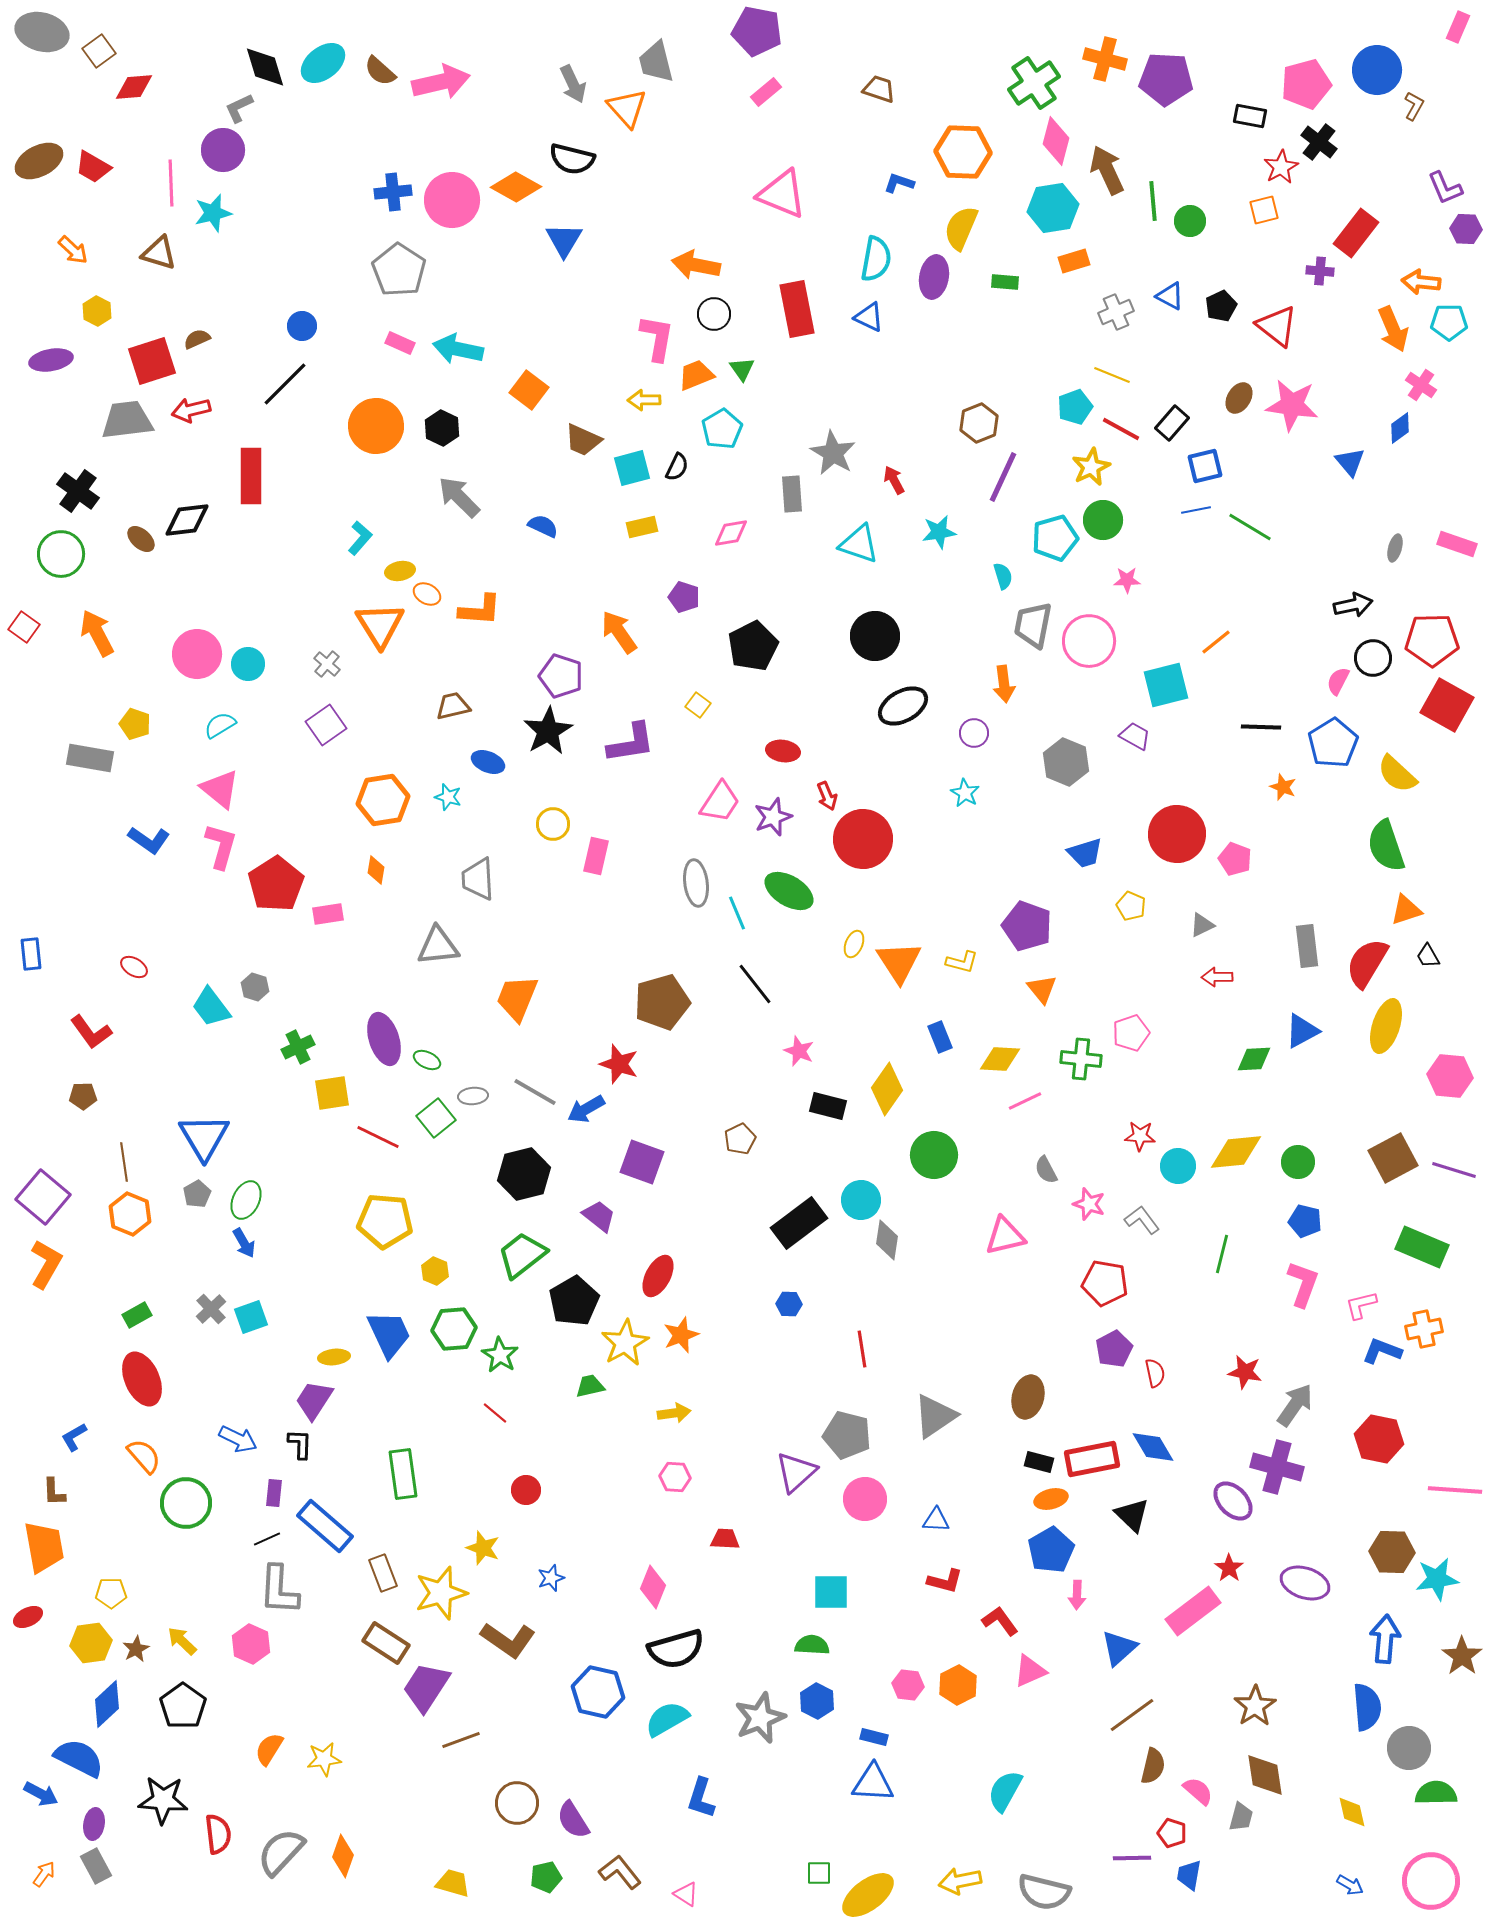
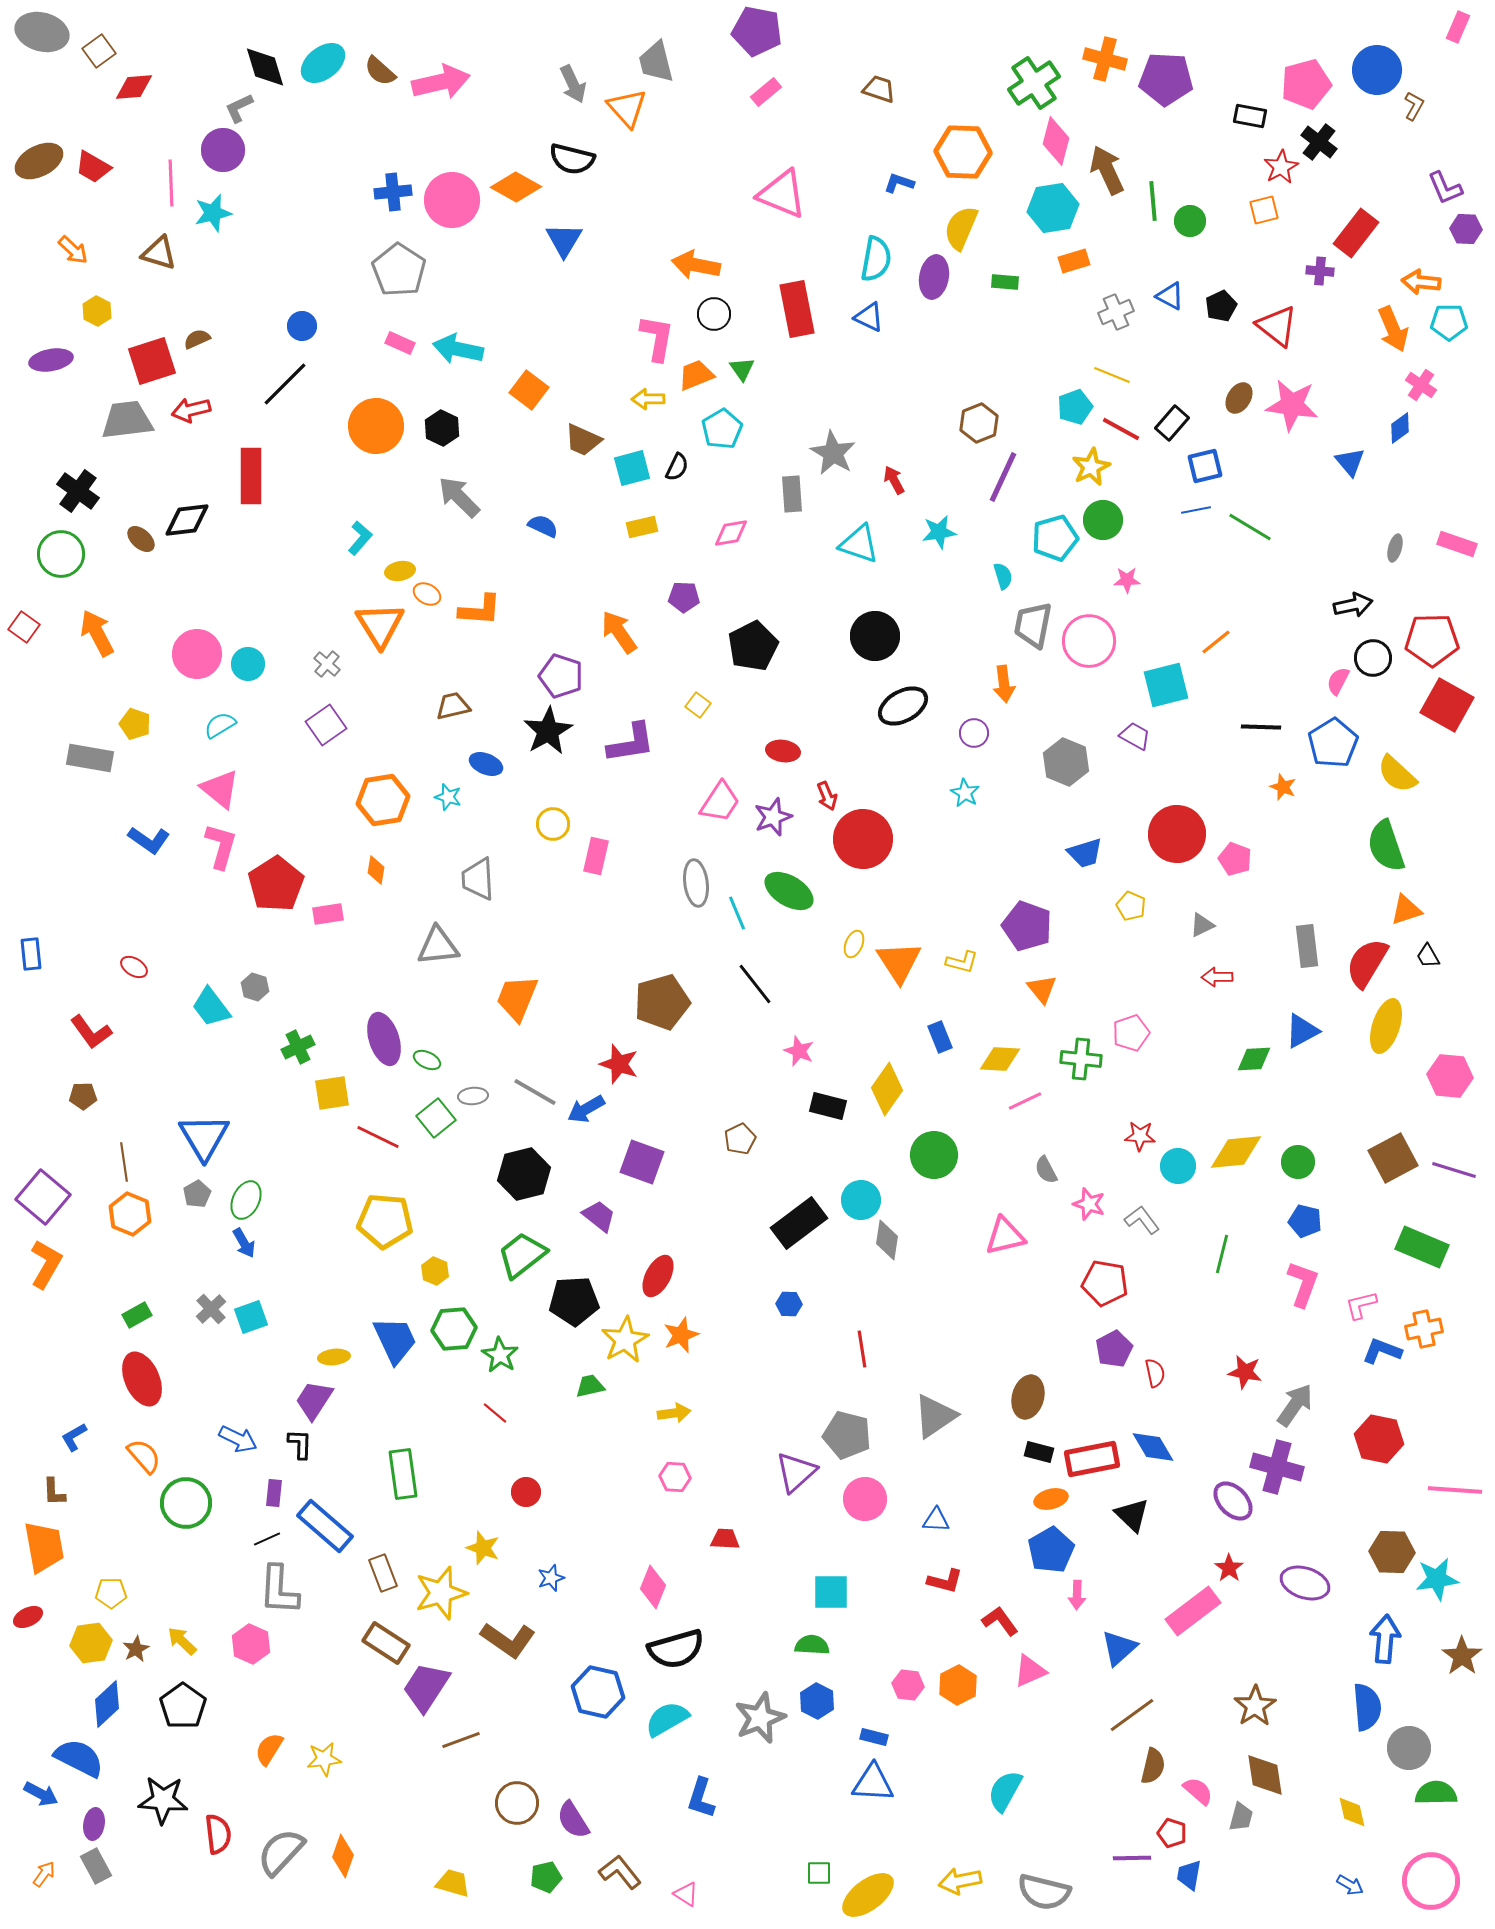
yellow arrow at (644, 400): moved 4 px right, 1 px up
purple pentagon at (684, 597): rotated 16 degrees counterclockwise
blue ellipse at (488, 762): moved 2 px left, 2 px down
black pentagon at (574, 1301): rotated 27 degrees clockwise
blue trapezoid at (389, 1334): moved 6 px right, 6 px down
yellow star at (625, 1343): moved 3 px up
black rectangle at (1039, 1462): moved 10 px up
red circle at (526, 1490): moved 2 px down
